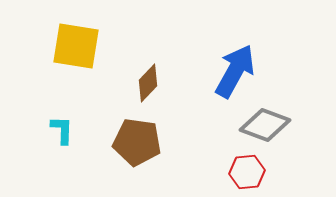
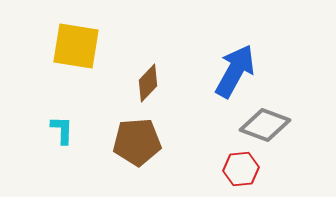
brown pentagon: rotated 12 degrees counterclockwise
red hexagon: moved 6 px left, 3 px up
